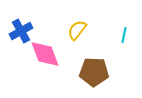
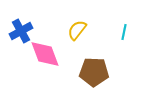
cyan line: moved 3 px up
